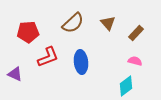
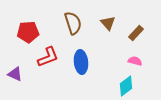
brown semicircle: rotated 65 degrees counterclockwise
